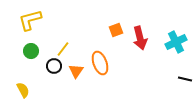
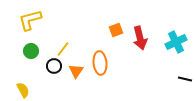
orange ellipse: rotated 15 degrees clockwise
